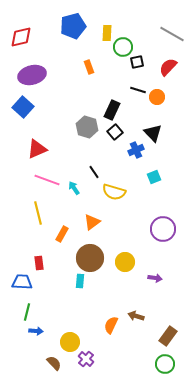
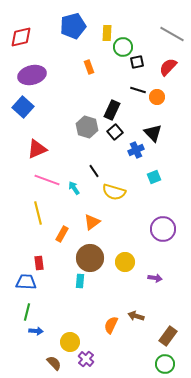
black line at (94, 172): moved 1 px up
blue trapezoid at (22, 282): moved 4 px right
